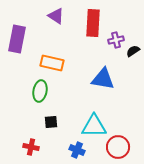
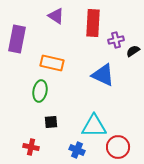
blue triangle: moved 4 px up; rotated 15 degrees clockwise
